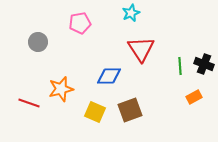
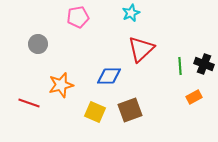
pink pentagon: moved 2 px left, 6 px up
gray circle: moved 2 px down
red triangle: rotated 20 degrees clockwise
orange star: moved 4 px up
